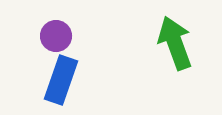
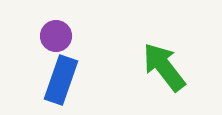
green arrow: moved 11 px left, 24 px down; rotated 18 degrees counterclockwise
